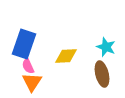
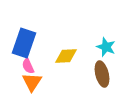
blue rectangle: moved 1 px up
